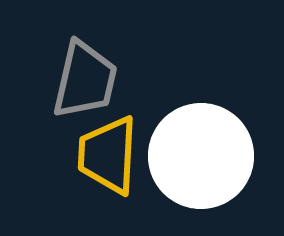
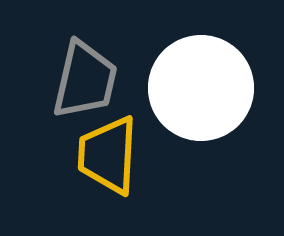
white circle: moved 68 px up
